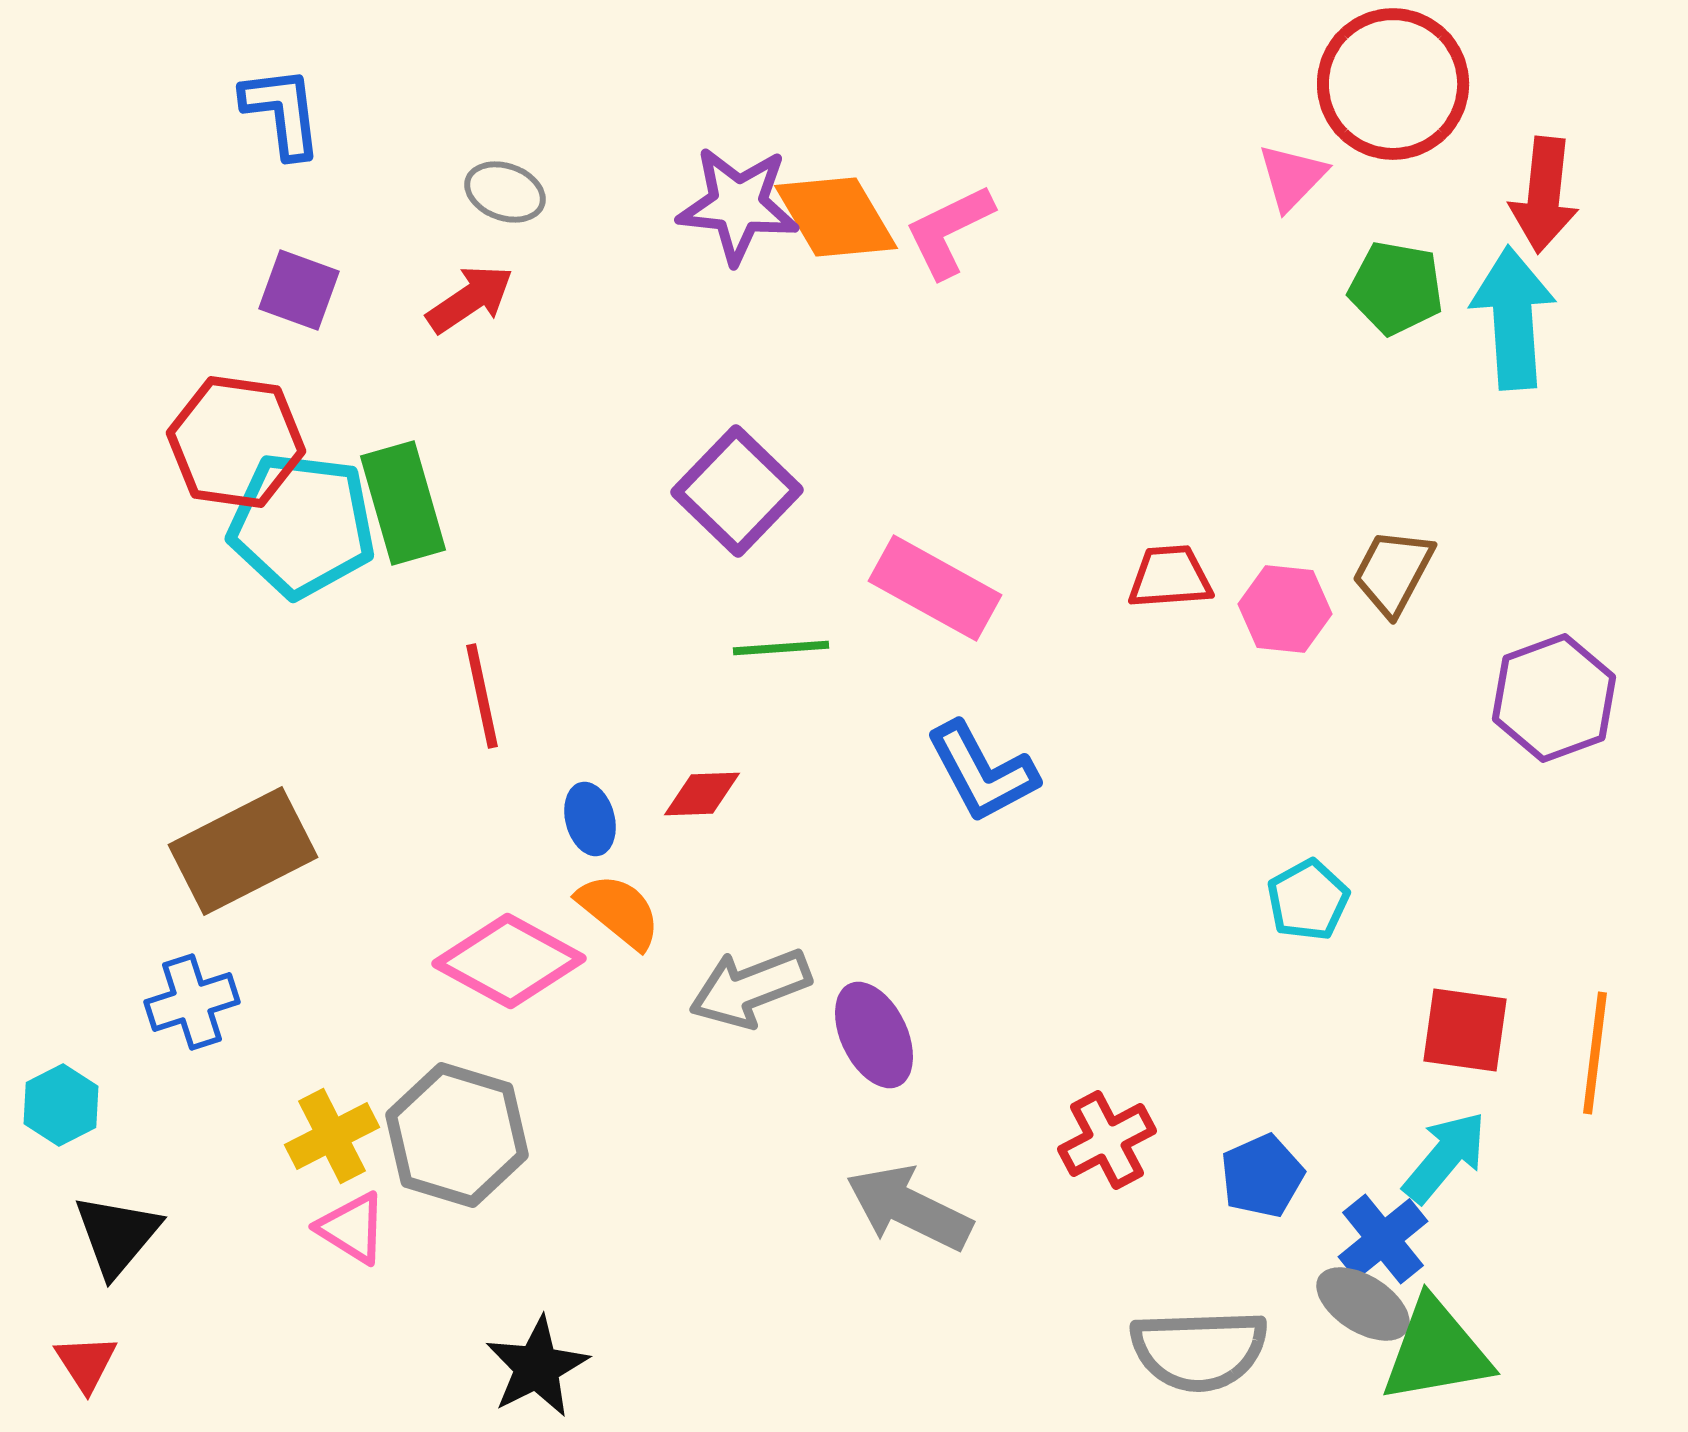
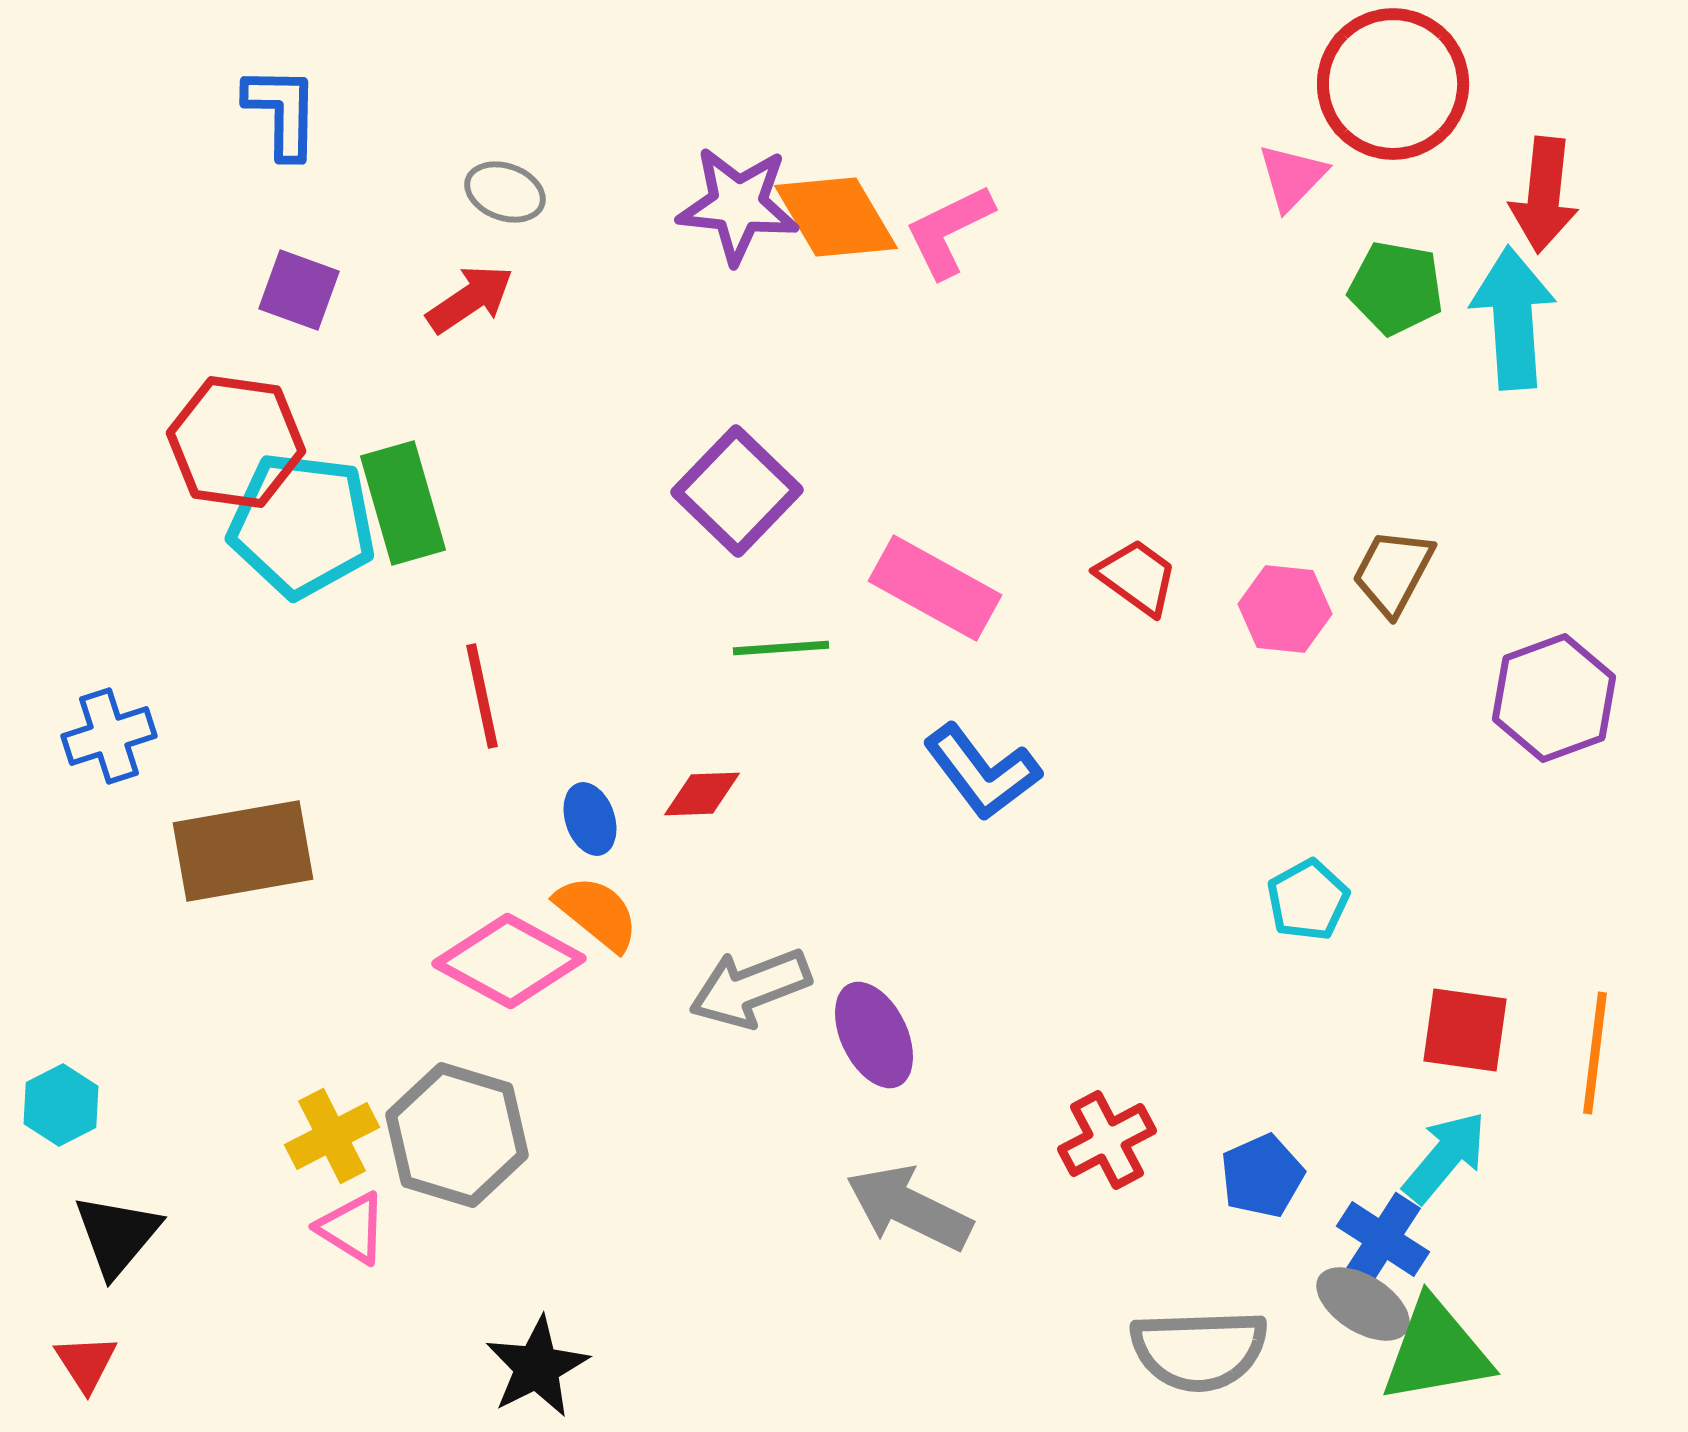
blue L-shape at (282, 112): rotated 8 degrees clockwise
red trapezoid at (1170, 577): moved 33 px left; rotated 40 degrees clockwise
blue L-shape at (982, 772): rotated 9 degrees counterclockwise
blue ellipse at (590, 819): rotated 4 degrees counterclockwise
brown rectangle at (243, 851): rotated 17 degrees clockwise
orange semicircle at (619, 911): moved 22 px left, 2 px down
blue cross at (192, 1002): moved 83 px left, 266 px up
blue cross at (1383, 1239): rotated 18 degrees counterclockwise
